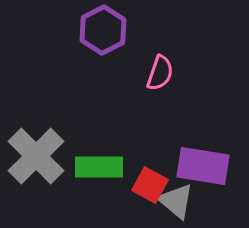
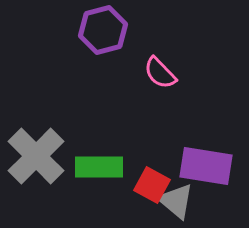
purple hexagon: rotated 12 degrees clockwise
pink semicircle: rotated 117 degrees clockwise
purple rectangle: moved 3 px right
red square: moved 2 px right
